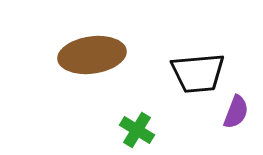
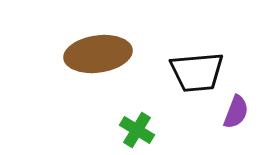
brown ellipse: moved 6 px right, 1 px up
black trapezoid: moved 1 px left, 1 px up
